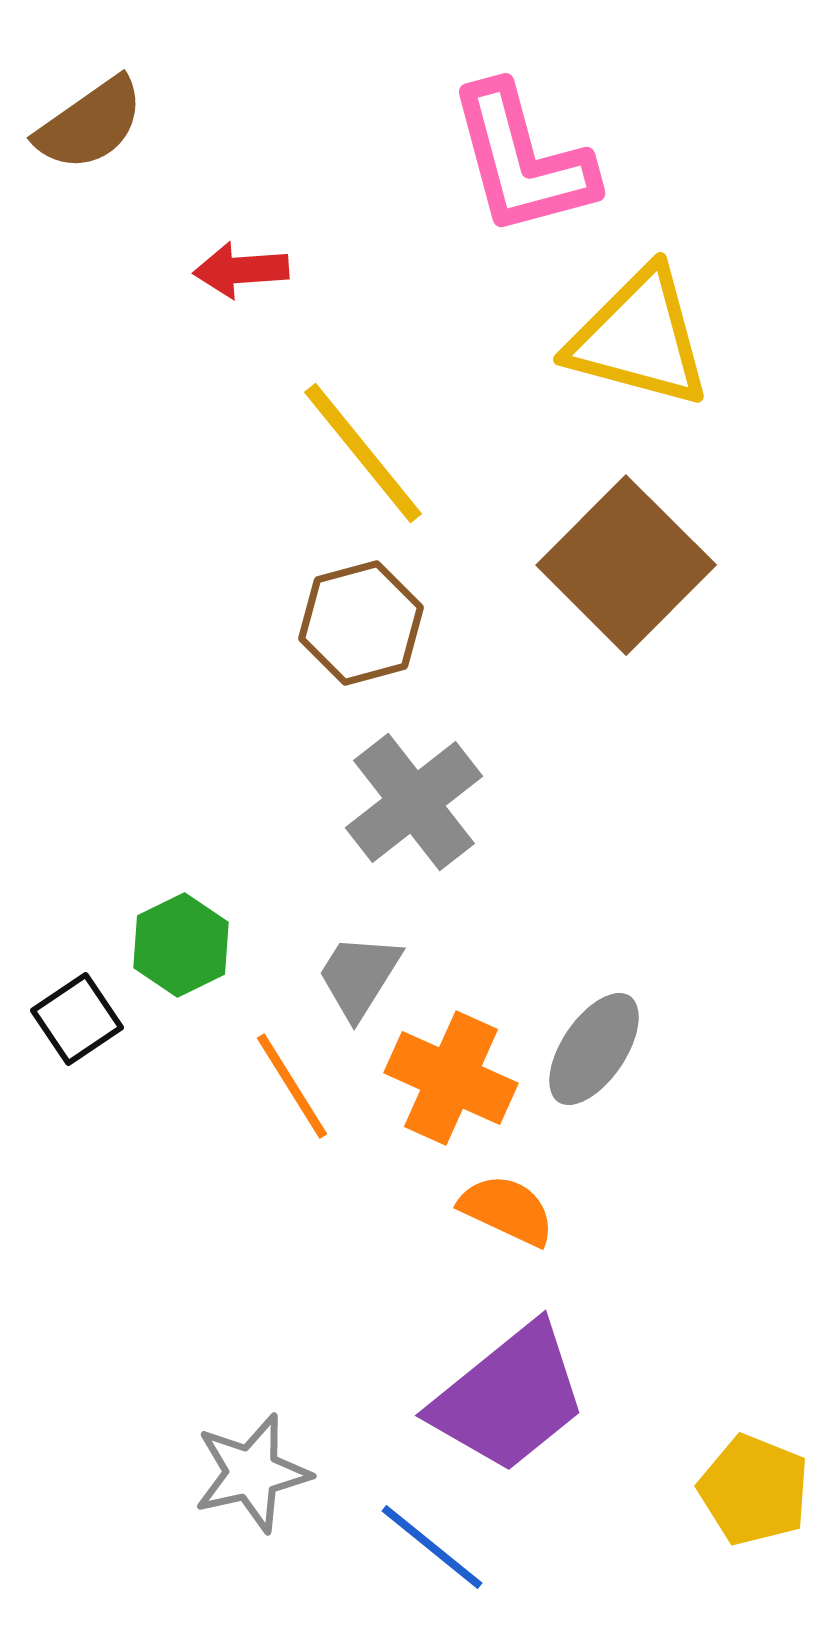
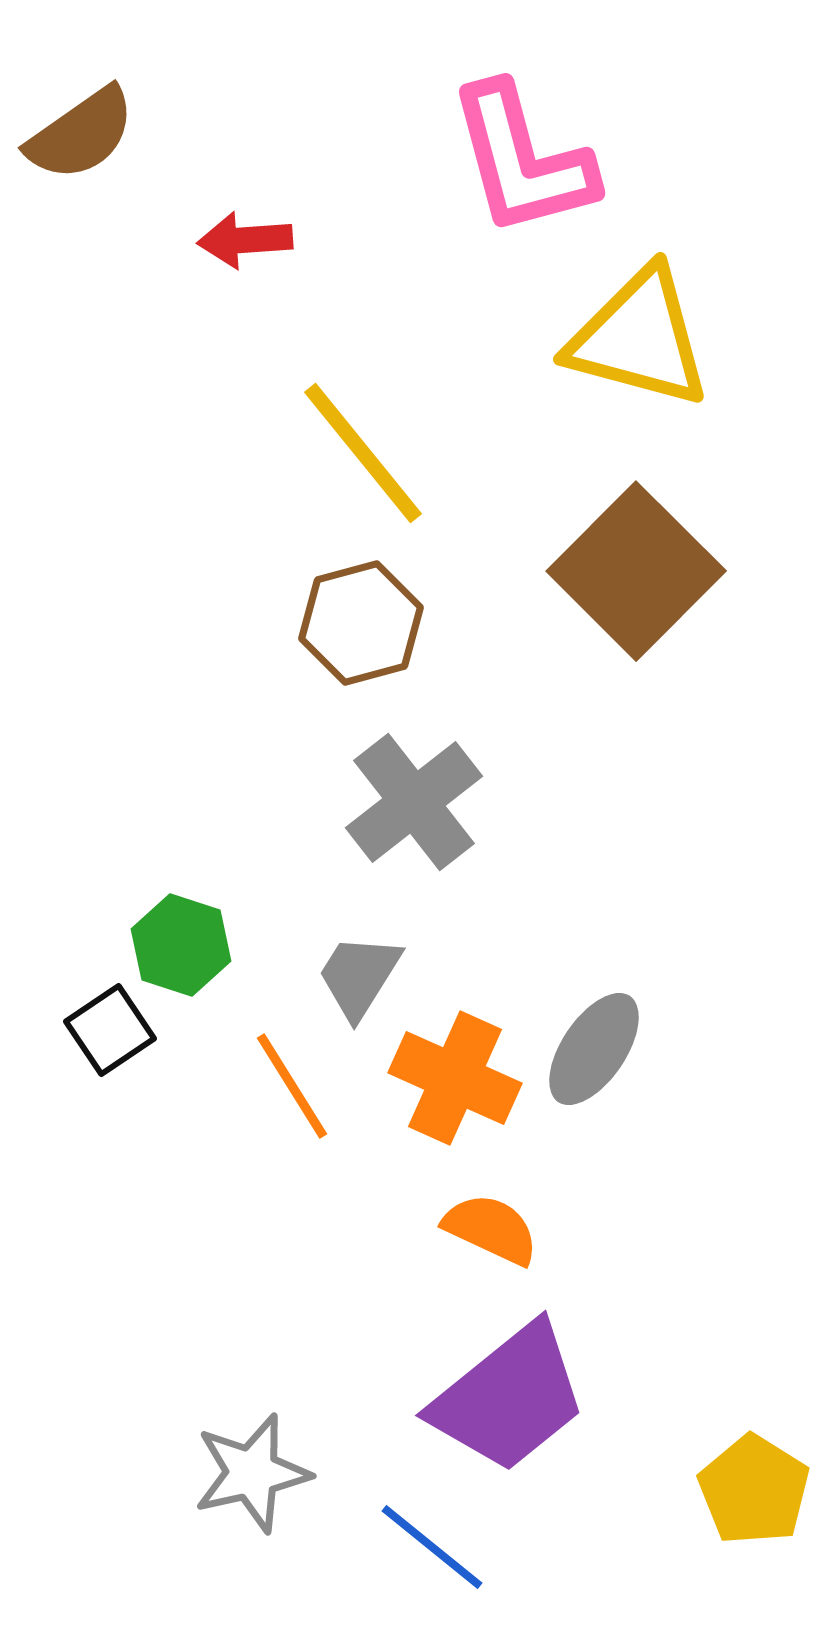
brown semicircle: moved 9 px left, 10 px down
red arrow: moved 4 px right, 30 px up
brown square: moved 10 px right, 6 px down
green hexagon: rotated 16 degrees counterclockwise
black square: moved 33 px right, 11 px down
orange cross: moved 4 px right
orange semicircle: moved 16 px left, 19 px down
yellow pentagon: rotated 10 degrees clockwise
